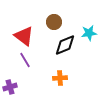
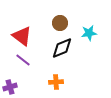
brown circle: moved 6 px right, 1 px down
red triangle: moved 2 px left
black diamond: moved 3 px left, 3 px down
purple line: moved 2 px left; rotated 21 degrees counterclockwise
orange cross: moved 4 px left, 4 px down
